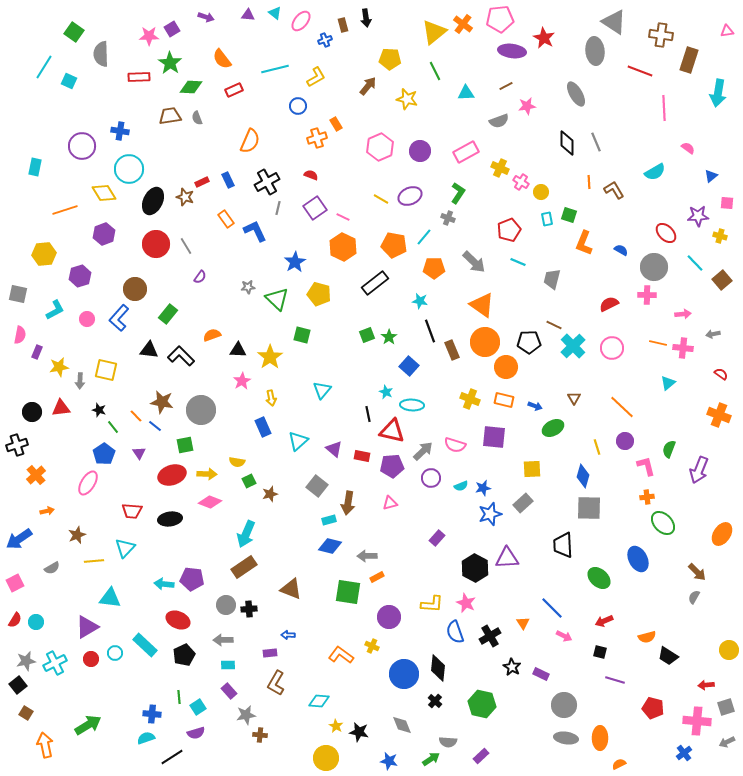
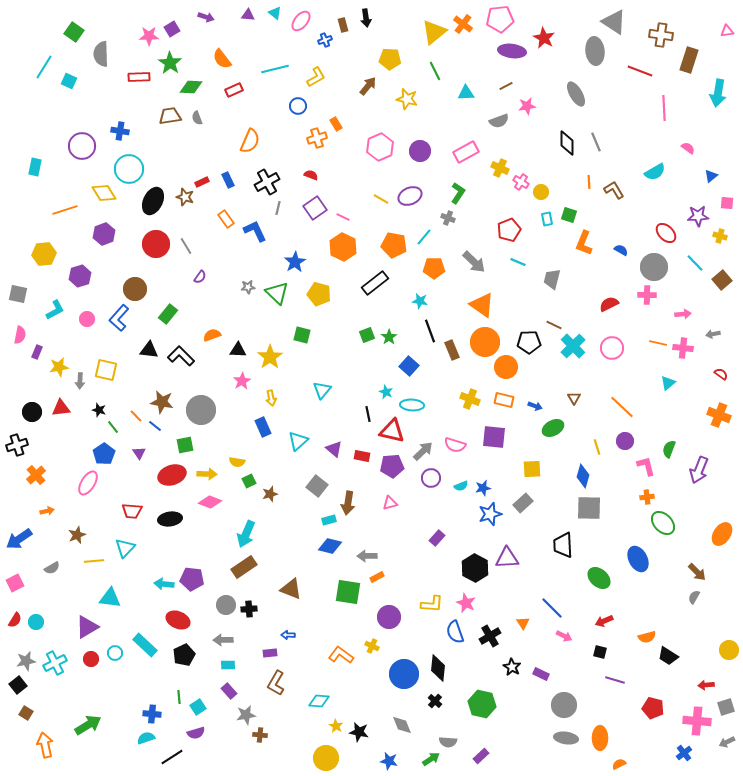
green triangle at (277, 299): moved 6 px up
